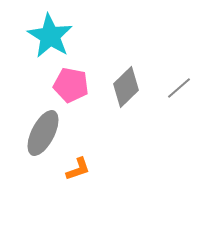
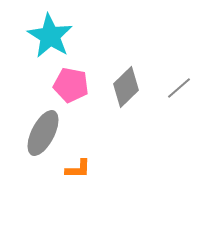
orange L-shape: rotated 20 degrees clockwise
